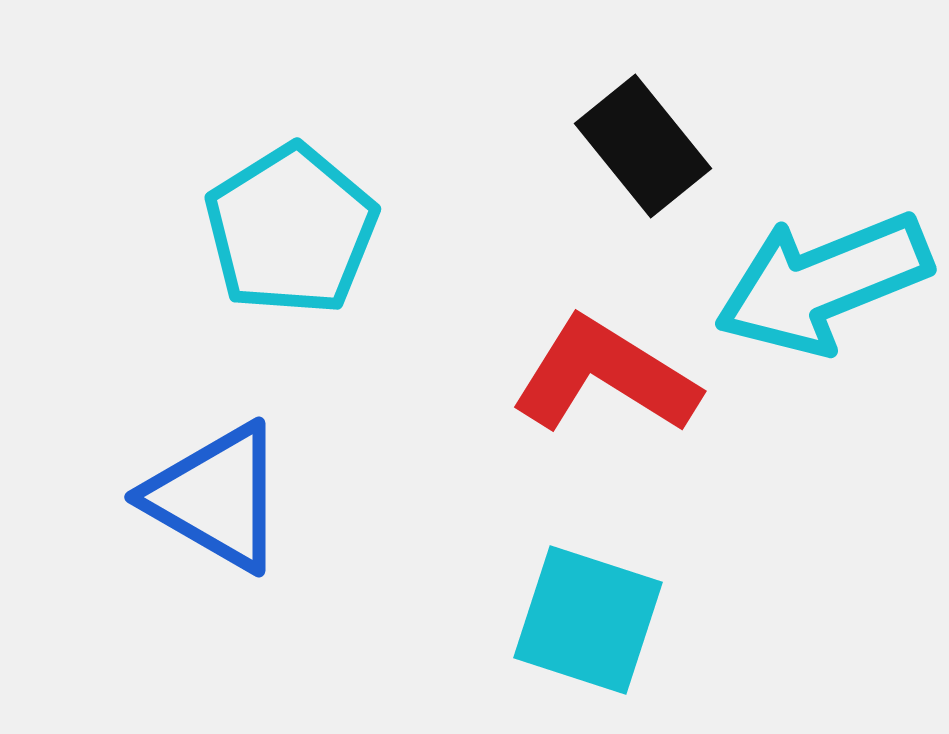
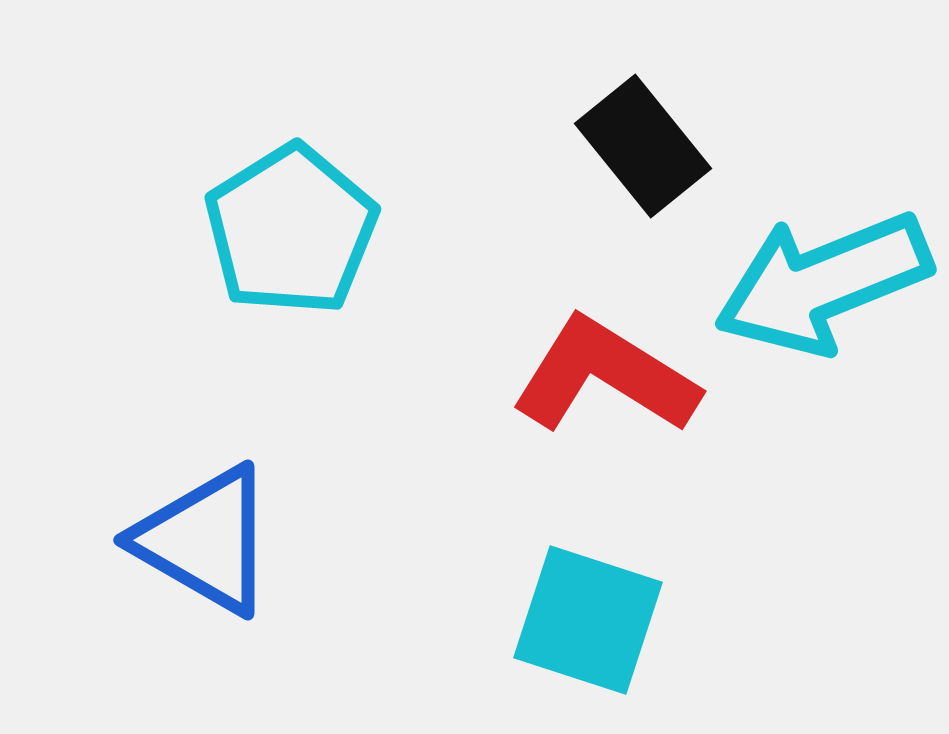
blue triangle: moved 11 px left, 43 px down
